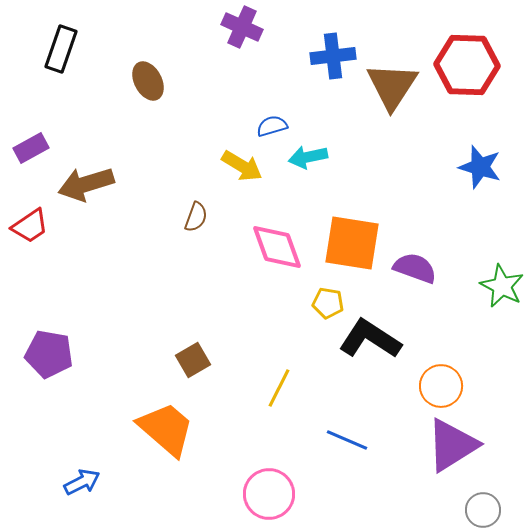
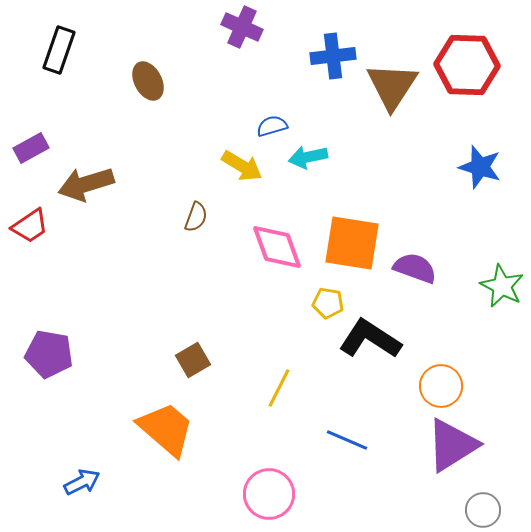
black rectangle: moved 2 px left, 1 px down
